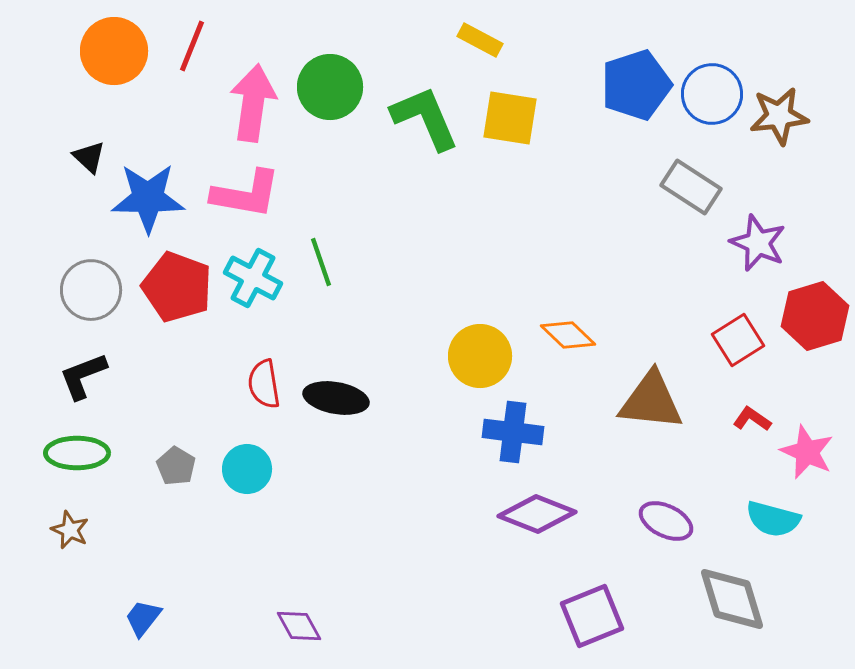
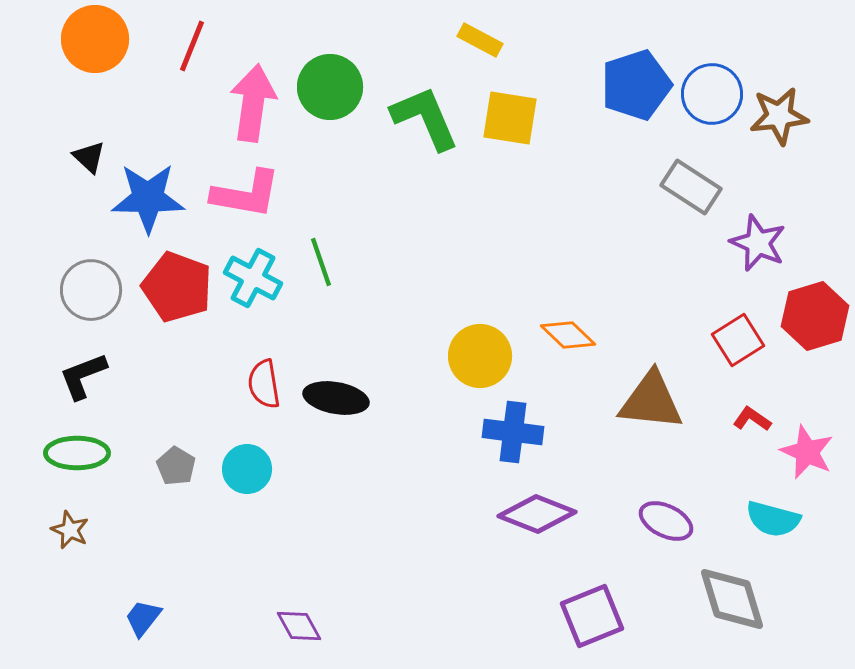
orange circle at (114, 51): moved 19 px left, 12 px up
